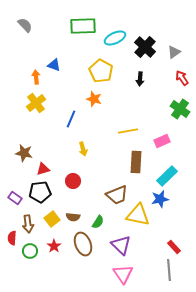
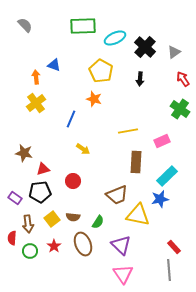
red arrow: moved 1 px right, 1 px down
yellow arrow: rotated 40 degrees counterclockwise
